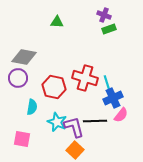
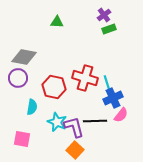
purple cross: rotated 32 degrees clockwise
